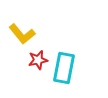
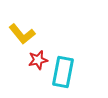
cyan rectangle: moved 1 px left, 4 px down
